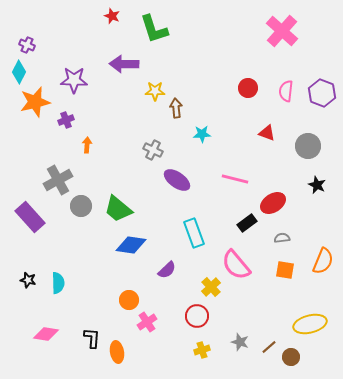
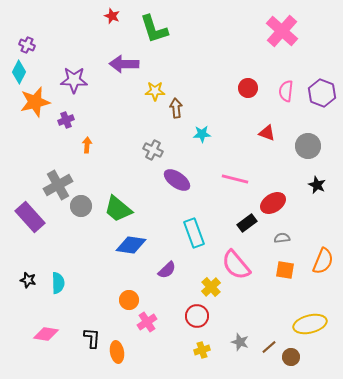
gray cross at (58, 180): moved 5 px down
